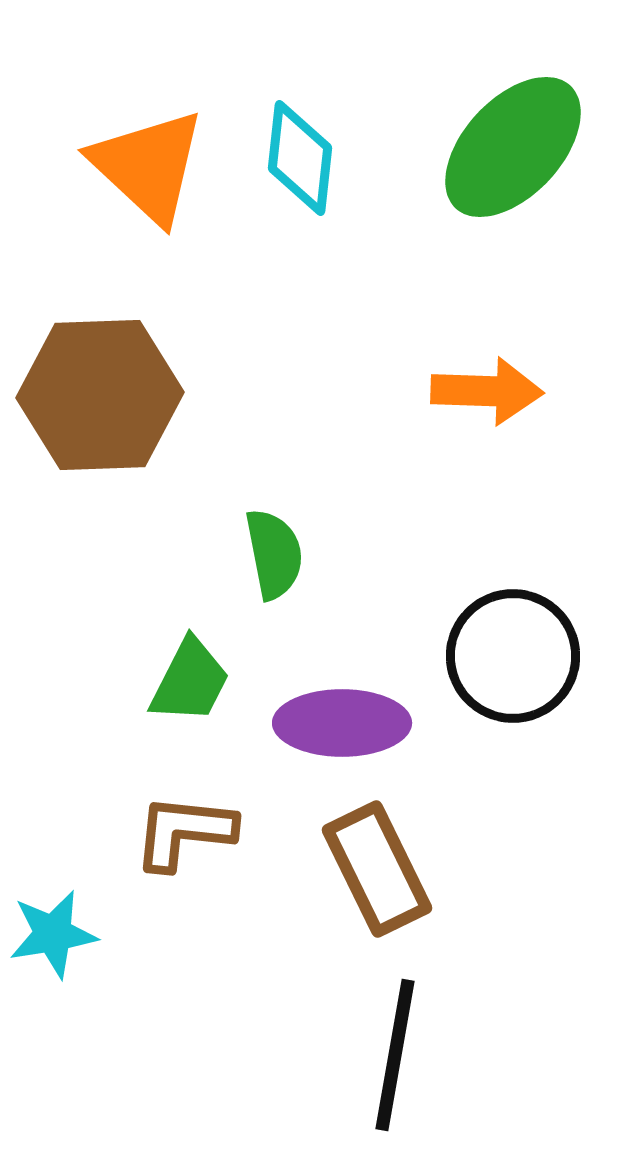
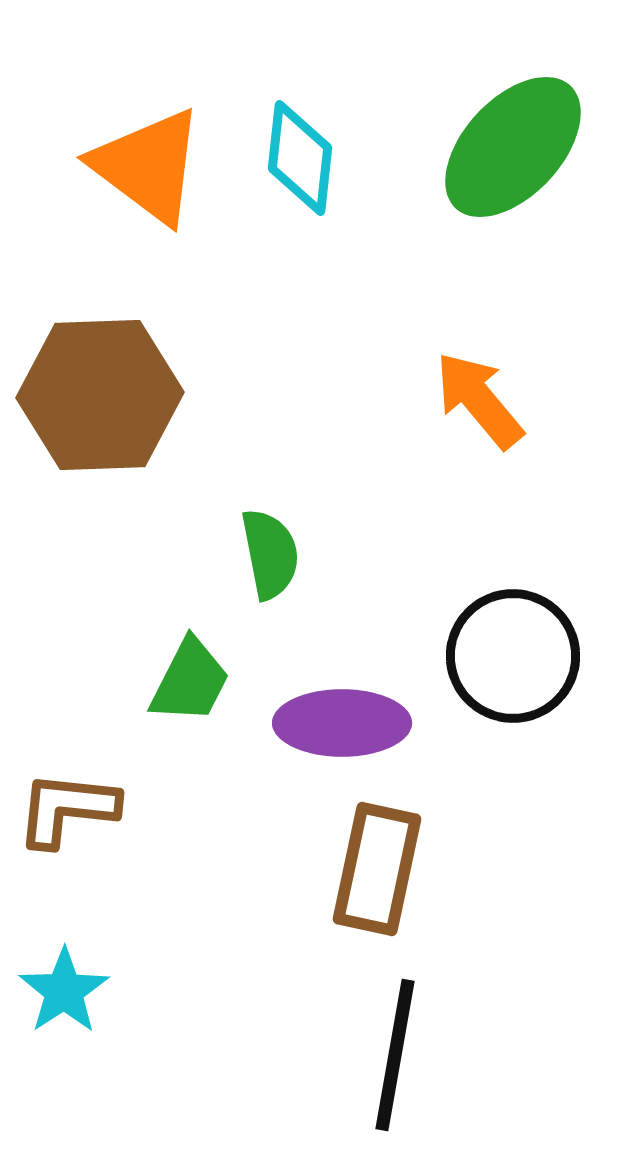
orange triangle: rotated 6 degrees counterclockwise
orange arrow: moved 8 px left, 9 px down; rotated 132 degrees counterclockwise
green semicircle: moved 4 px left
brown L-shape: moved 117 px left, 23 px up
brown rectangle: rotated 38 degrees clockwise
cyan star: moved 11 px right, 57 px down; rotated 24 degrees counterclockwise
